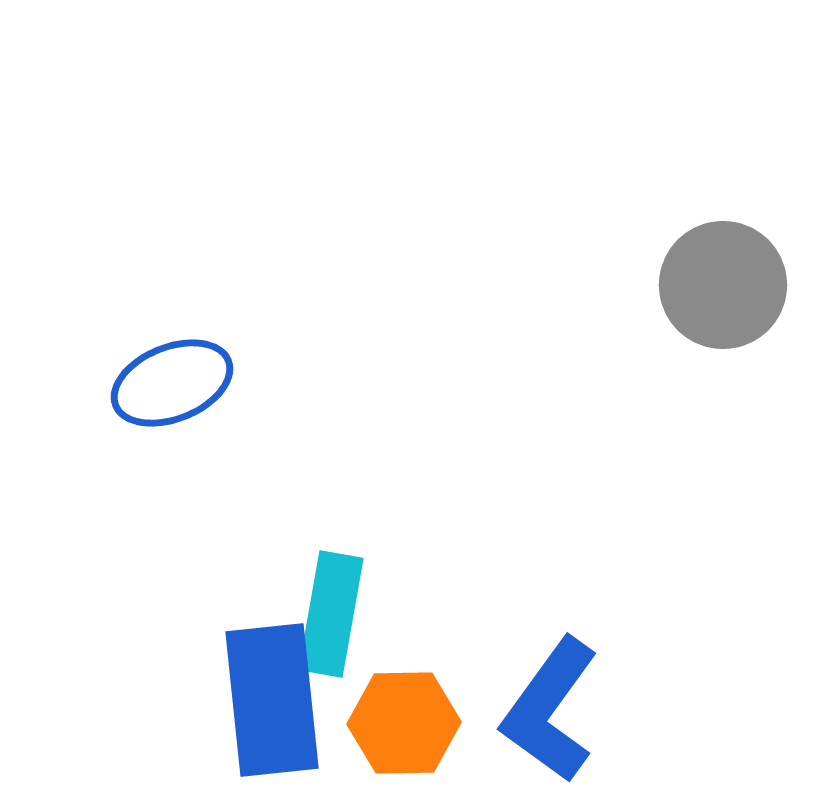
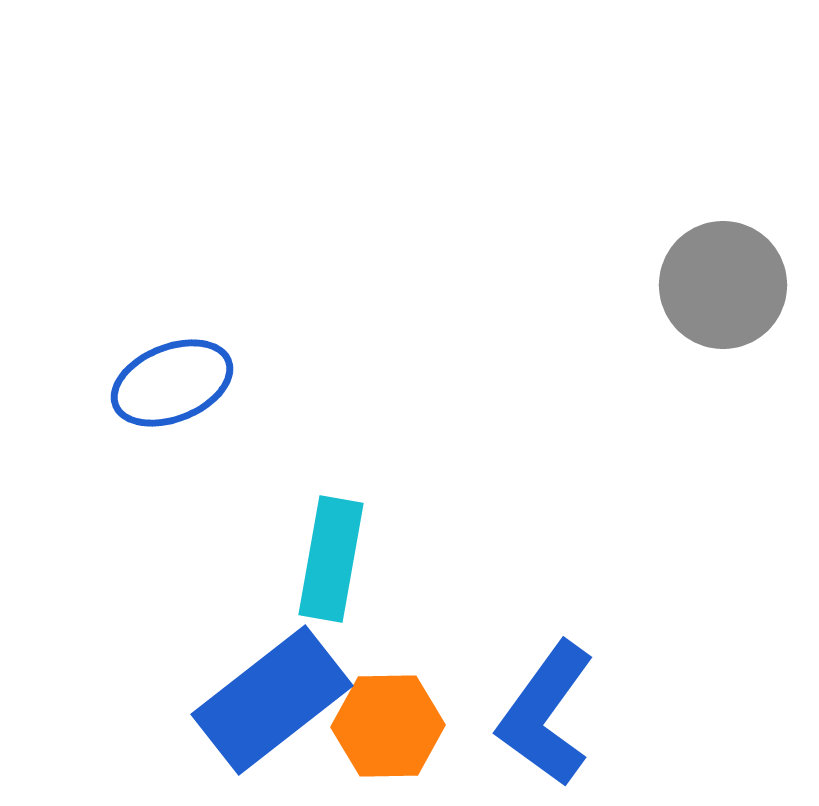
cyan rectangle: moved 55 px up
blue rectangle: rotated 58 degrees clockwise
blue L-shape: moved 4 px left, 4 px down
orange hexagon: moved 16 px left, 3 px down
